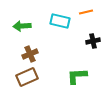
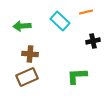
cyan rectangle: rotated 30 degrees clockwise
brown cross: rotated 28 degrees clockwise
